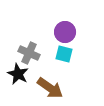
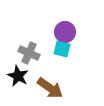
cyan square: moved 2 px left, 5 px up
black star: moved 2 px down
